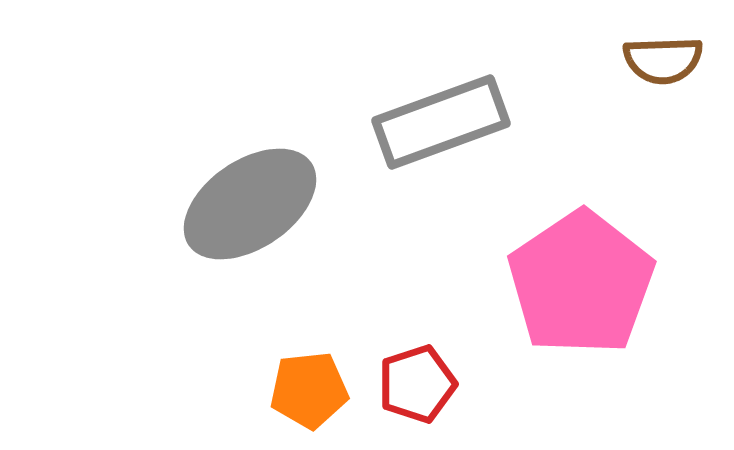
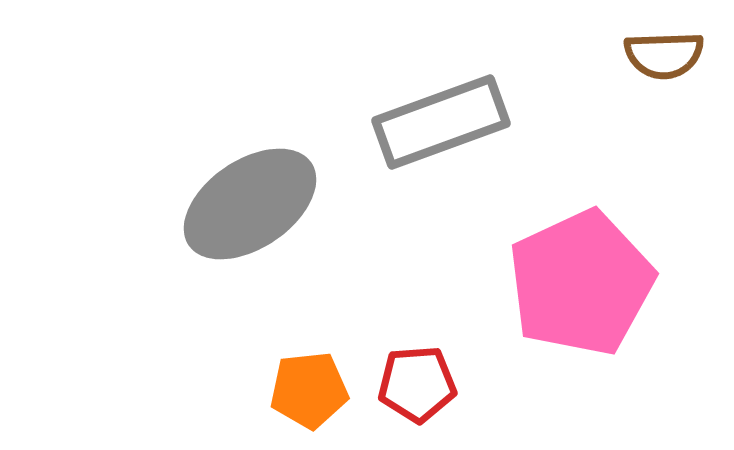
brown semicircle: moved 1 px right, 5 px up
pink pentagon: rotated 9 degrees clockwise
red pentagon: rotated 14 degrees clockwise
